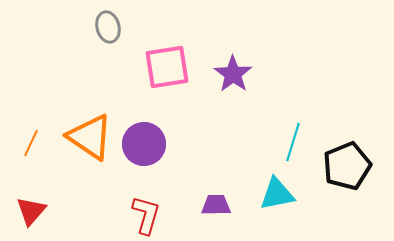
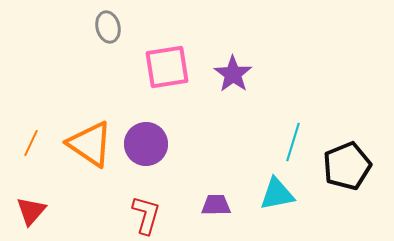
orange triangle: moved 7 px down
purple circle: moved 2 px right
